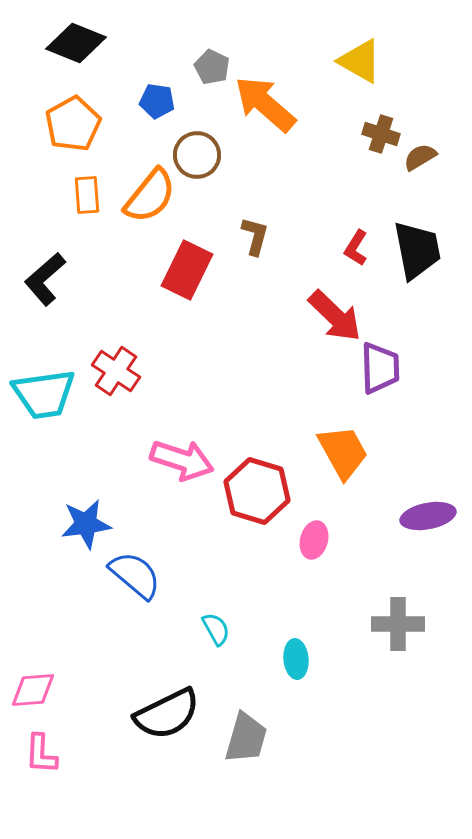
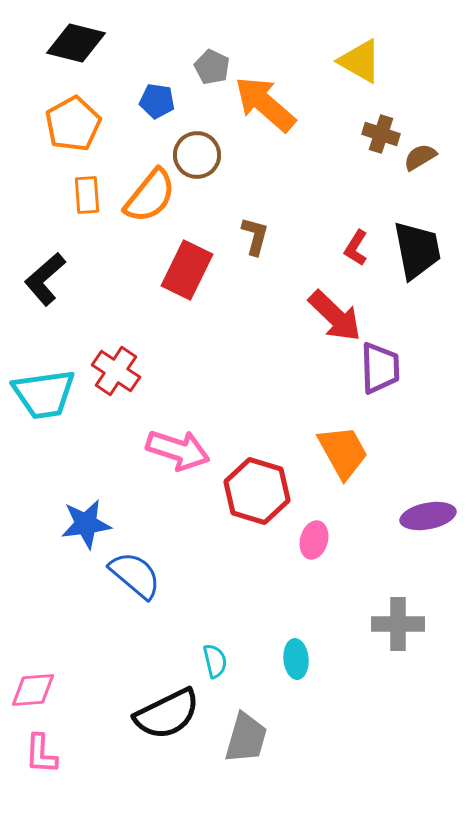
black diamond: rotated 8 degrees counterclockwise
pink arrow: moved 4 px left, 10 px up
cyan semicircle: moved 1 px left, 32 px down; rotated 16 degrees clockwise
